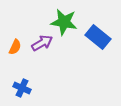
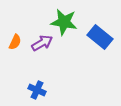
blue rectangle: moved 2 px right
orange semicircle: moved 5 px up
blue cross: moved 15 px right, 2 px down
